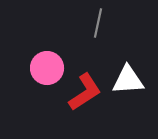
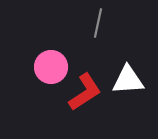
pink circle: moved 4 px right, 1 px up
